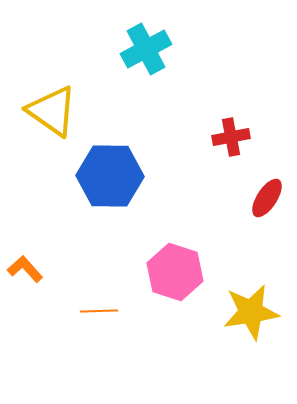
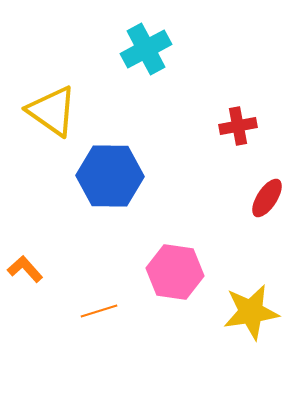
red cross: moved 7 px right, 11 px up
pink hexagon: rotated 10 degrees counterclockwise
orange line: rotated 15 degrees counterclockwise
